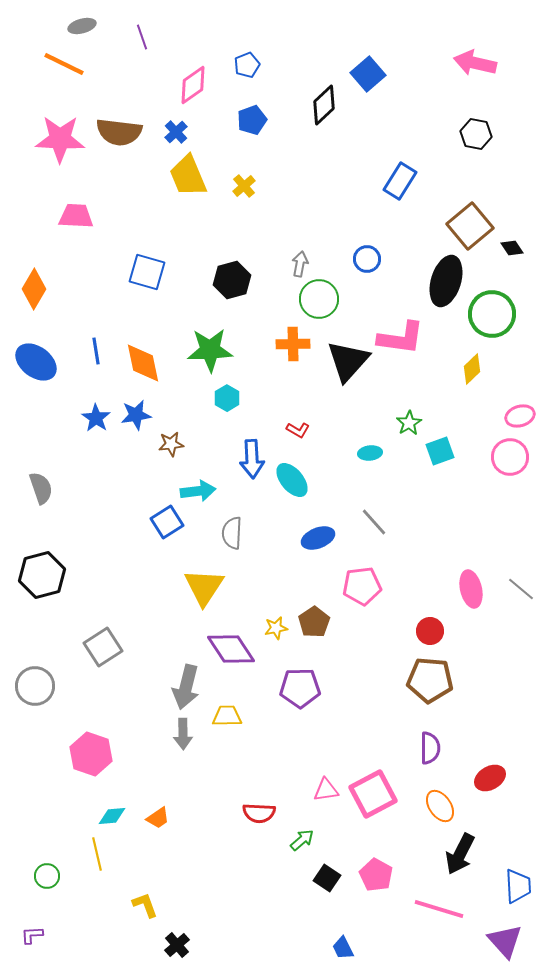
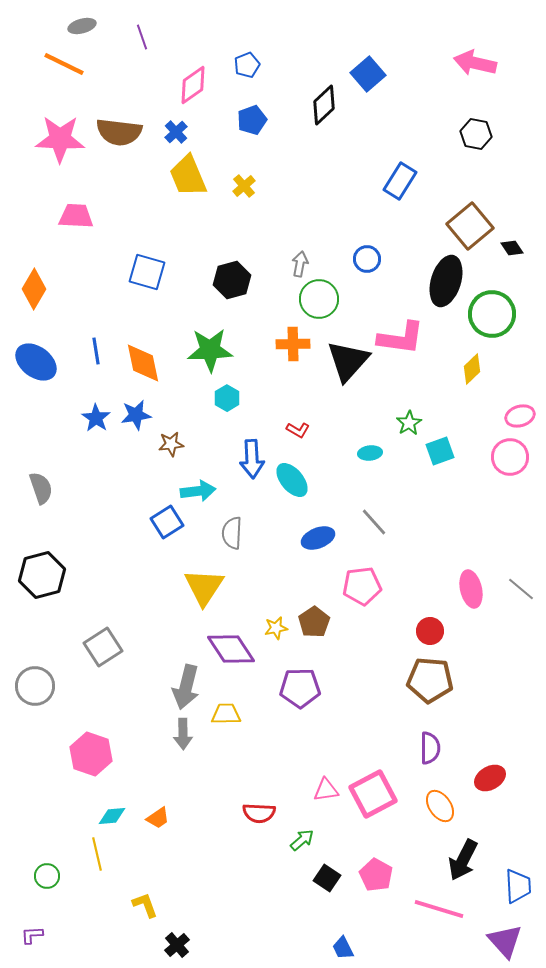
yellow trapezoid at (227, 716): moved 1 px left, 2 px up
black arrow at (460, 854): moved 3 px right, 6 px down
